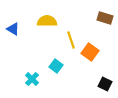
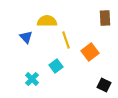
brown rectangle: rotated 70 degrees clockwise
blue triangle: moved 13 px right, 8 px down; rotated 16 degrees clockwise
yellow line: moved 5 px left
orange square: rotated 18 degrees clockwise
cyan square: rotated 16 degrees clockwise
black square: moved 1 px left, 1 px down
